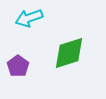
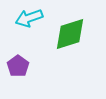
green diamond: moved 1 px right, 19 px up
